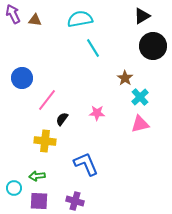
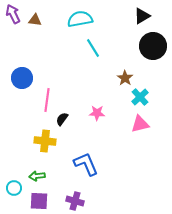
pink line: rotated 30 degrees counterclockwise
